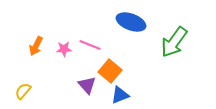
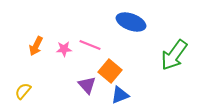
green arrow: moved 13 px down
